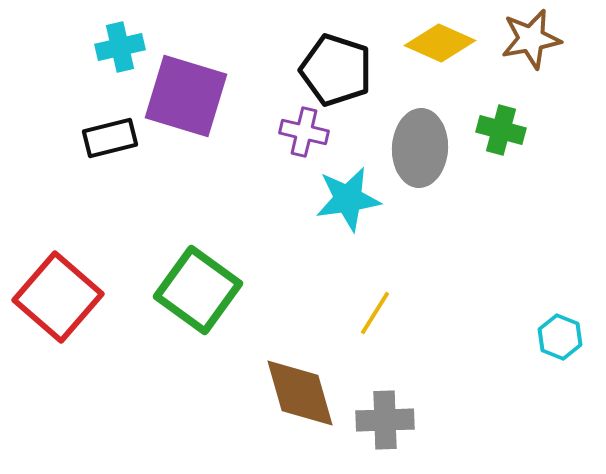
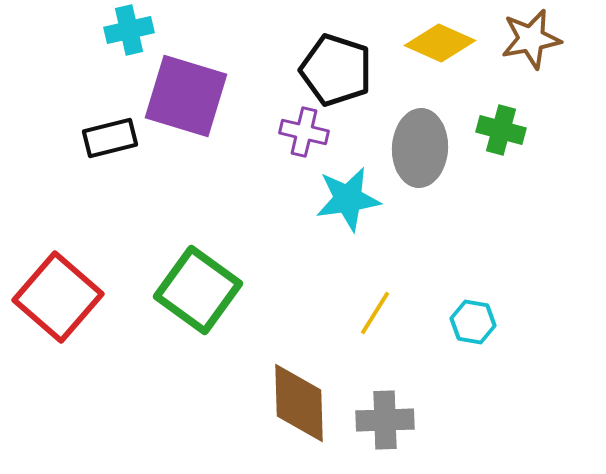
cyan cross: moved 9 px right, 17 px up
cyan hexagon: moved 87 px left, 15 px up; rotated 12 degrees counterclockwise
brown diamond: moved 1 px left, 10 px down; rotated 14 degrees clockwise
